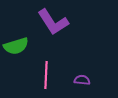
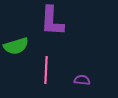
purple L-shape: moved 1 px left, 1 px up; rotated 36 degrees clockwise
pink line: moved 5 px up
